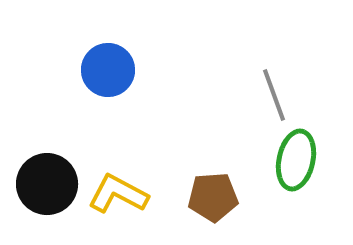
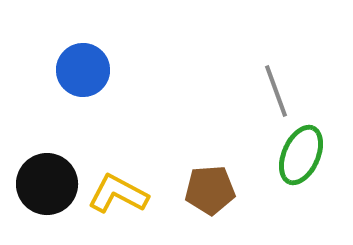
blue circle: moved 25 px left
gray line: moved 2 px right, 4 px up
green ellipse: moved 5 px right, 5 px up; rotated 12 degrees clockwise
brown pentagon: moved 3 px left, 7 px up
